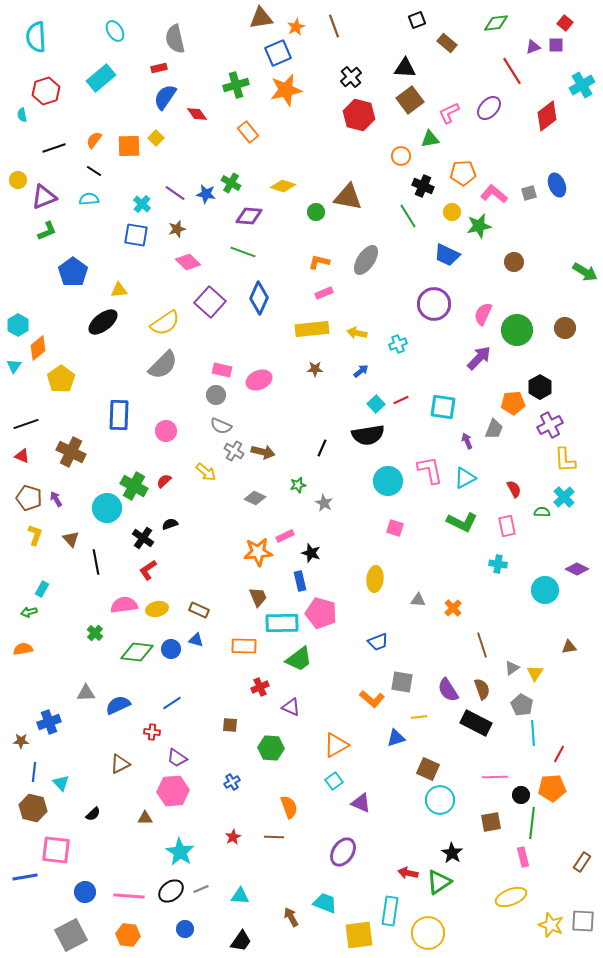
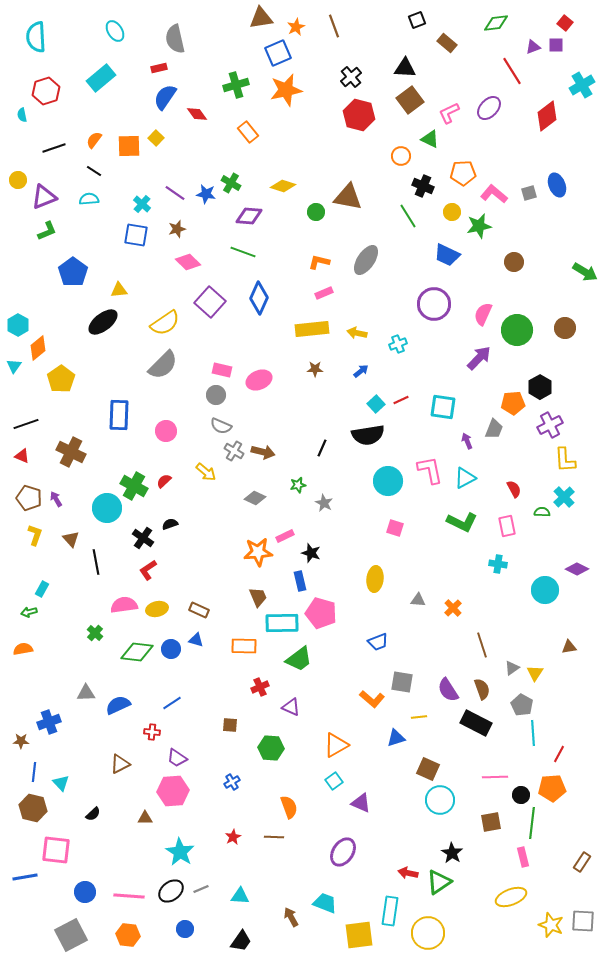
green triangle at (430, 139): rotated 36 degrees clockwise
